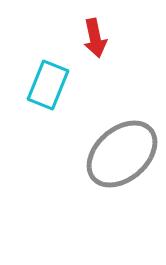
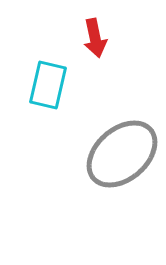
cyan rectangle: rotated 9 degrees counterclockwise
